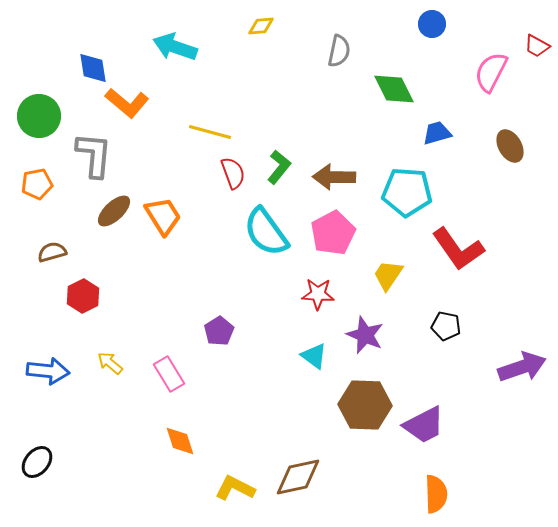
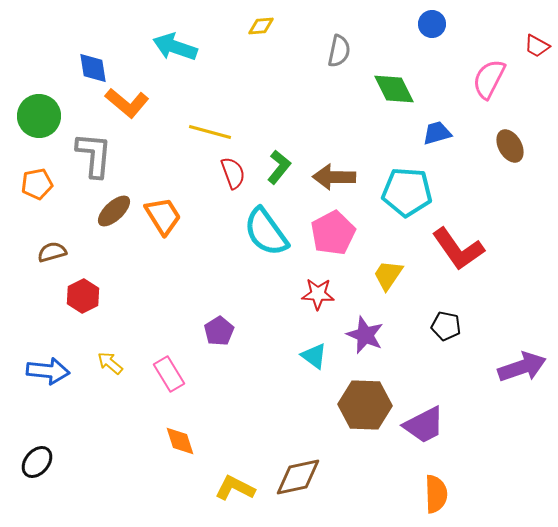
pink semicircle at (491, 72): moved 2 px left, 7 px down
